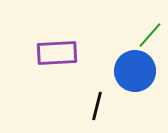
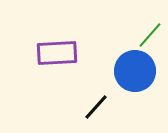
black line: moved 1 px left, 1 px down; rotated 28 degrees clockwise
